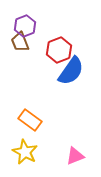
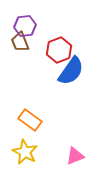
purple hexagon: rotated 15 degrees clockwise
